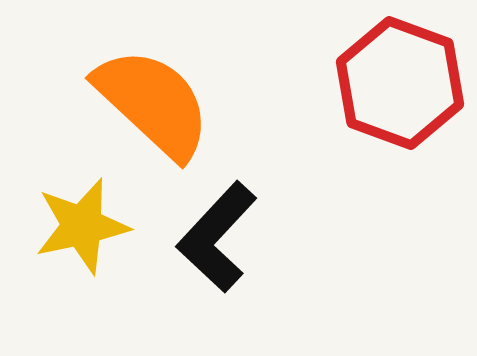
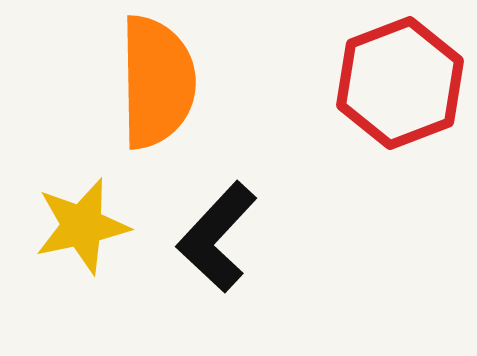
red hexagon: rotated 19 degrees clockwise
orange semicircle: moved 4 px right, 21 px up; rotated 46 degrees clockwise
